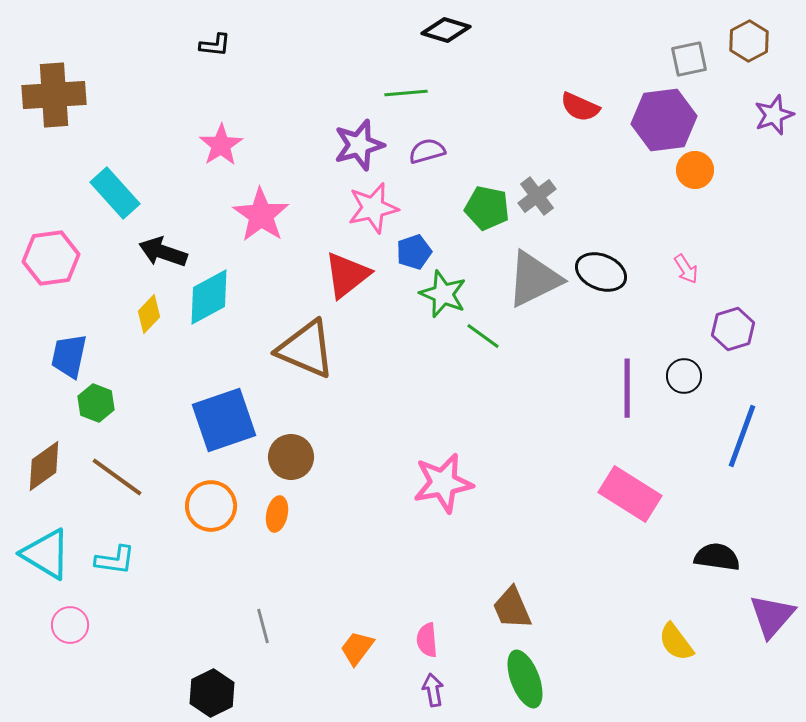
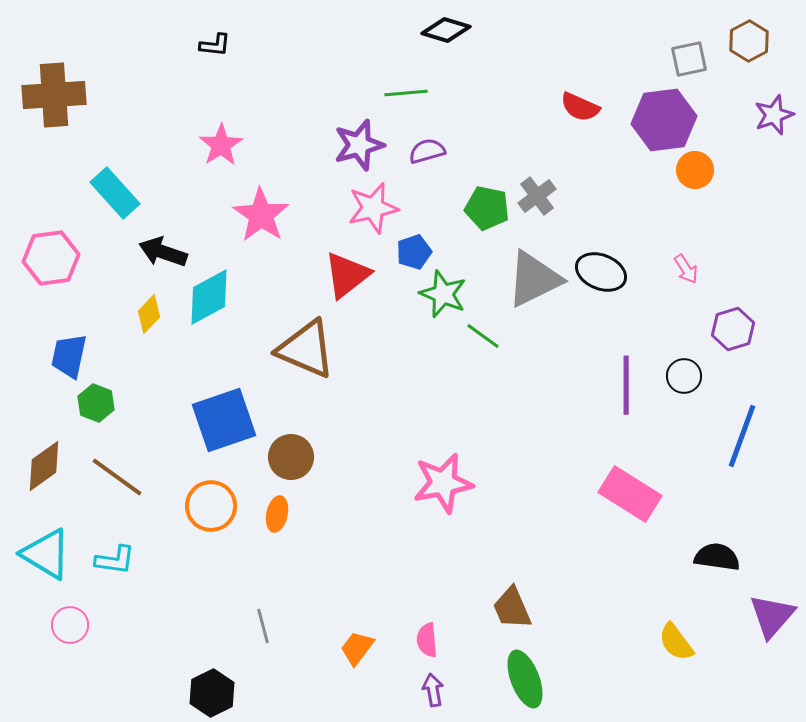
purple line at (627, 388): moved 1 px left, 3 px up
